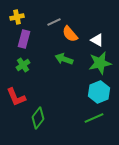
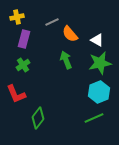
gray line: moved 2 px left
green arrow: moved 2 px right, 1 px down; rotated 48 degrees clockwise
red L-shape: moved 3 px up
